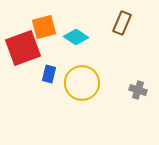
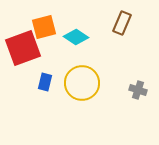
blue rectangle: moved 4 px left, 8 px down
